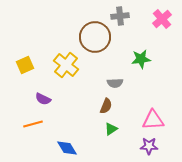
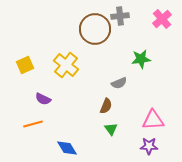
brown circle: moved 8 px up
gray semicircle: moved 4 px right; rotated 21 degrees counterclockwise
green triangle: rotated 32 degrees counterclockwise
